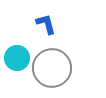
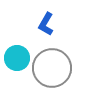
blue L-shape: rotated 135 degrees counterclockwise
